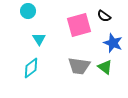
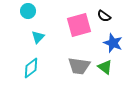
cyan triangle: moved 1 px left, 2 px up; rotated 16 degrees clockwise
